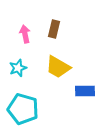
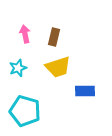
brown rectangle: moved 8 px down
yellow trapezoid: rotated 48 degrees counterclockwise
cyan pentagon: moved 2 px right, 2 px down
